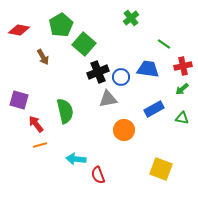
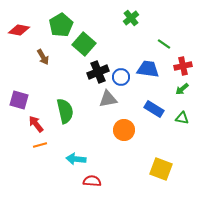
blue rectangle: rotated 60 degrees clockwise
red semicircle: moved 6 px left, 6 px down; rotated 114 degrees clockwise
